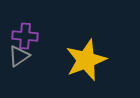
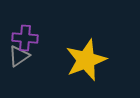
purple cross: moved 2 px down
